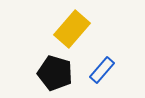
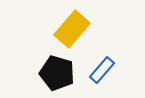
black pentagon: moved 2 px right
